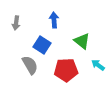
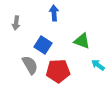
blue arrow: moved 7 px up
green triangle: rotated 18 degrees counterclockwise
blue square: moved 1 px right
red pentagon: moved 8 px left, 1 px down
